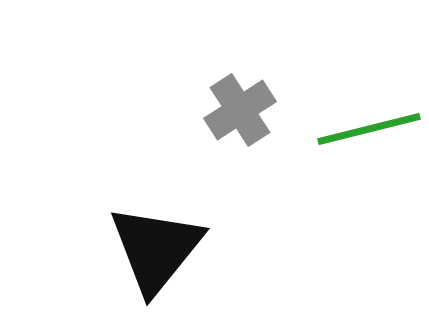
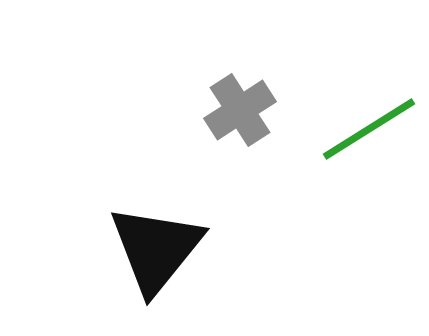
green line: rotated 18 degrees counterclockwise
